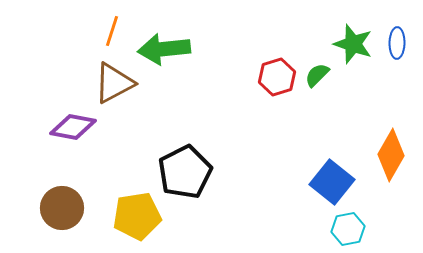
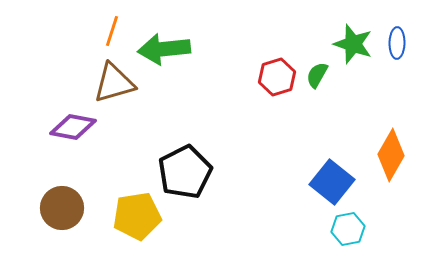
green semicircle: rotated 16 degrees counterclockwise
brown triangle: rotated 12 degrees clockwise
